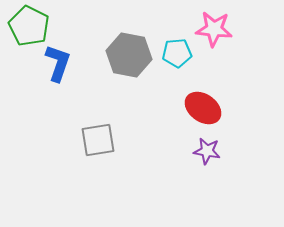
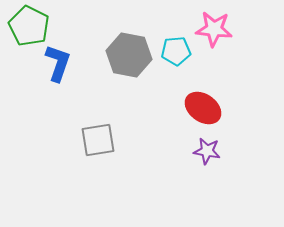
cyan pentagon: moved 1 px left, 2 px up
